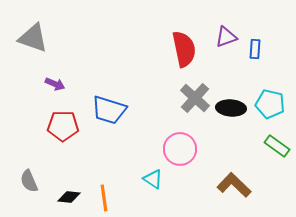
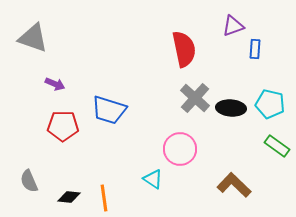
purple triangle: moved 7 px right, 11 px up
